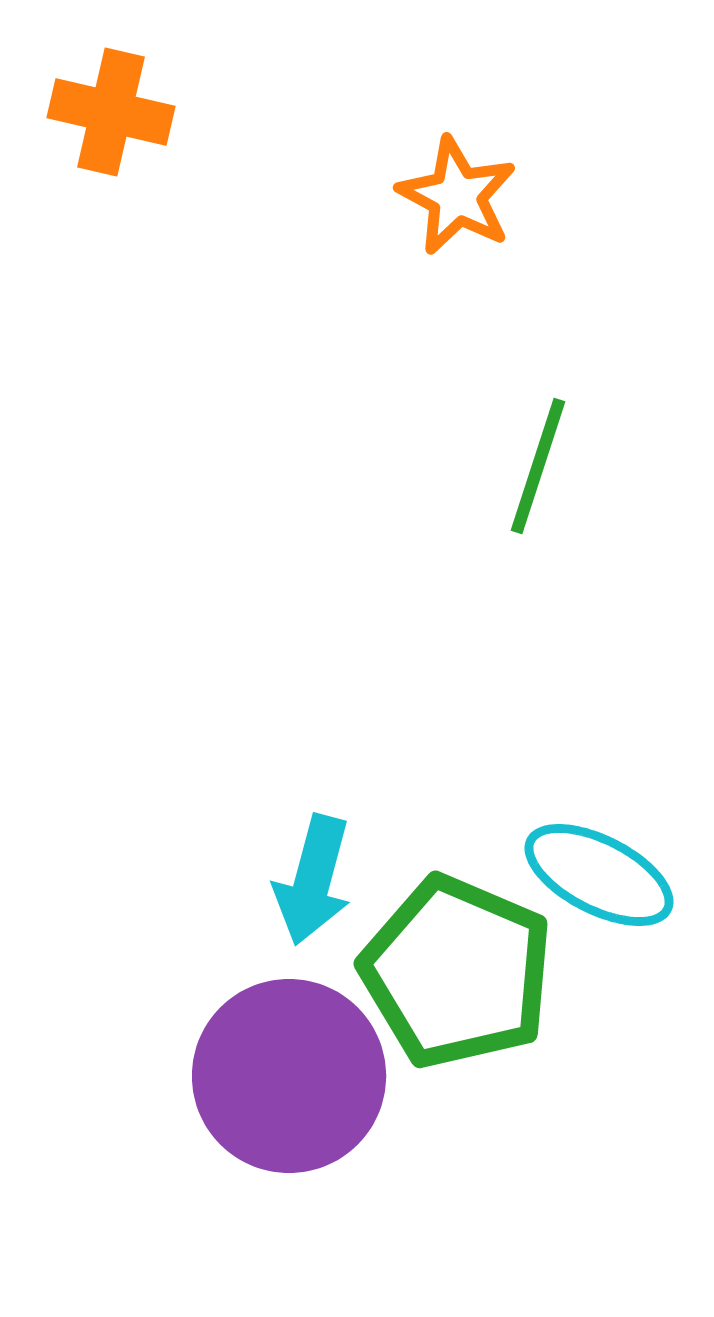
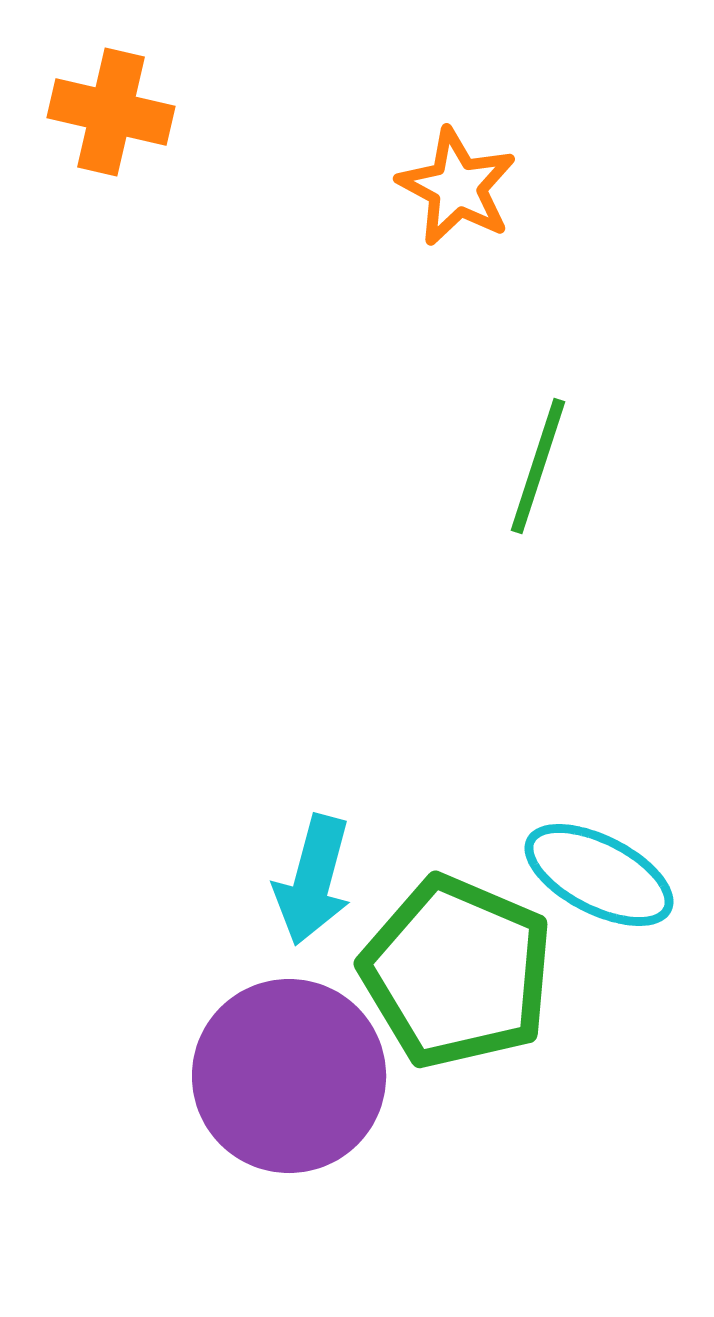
orange star: moved 9 px up
